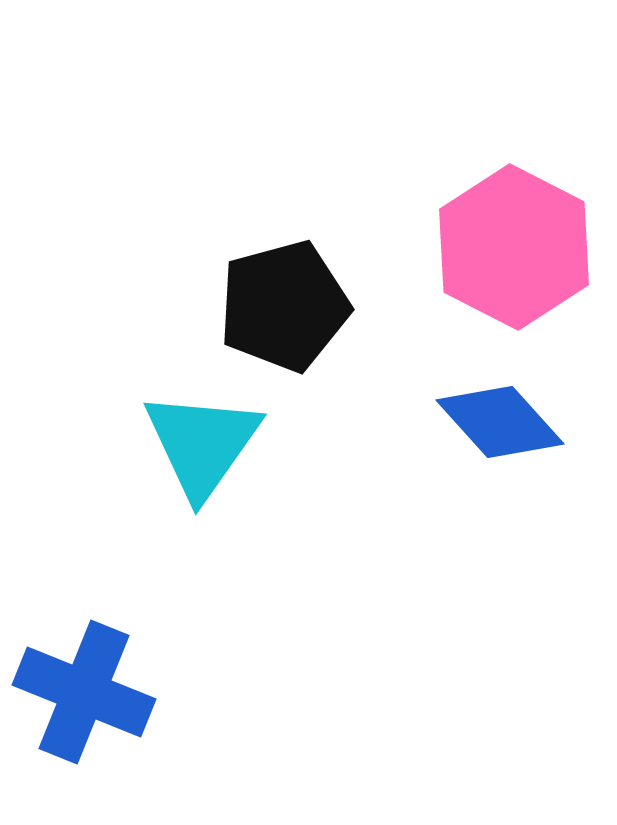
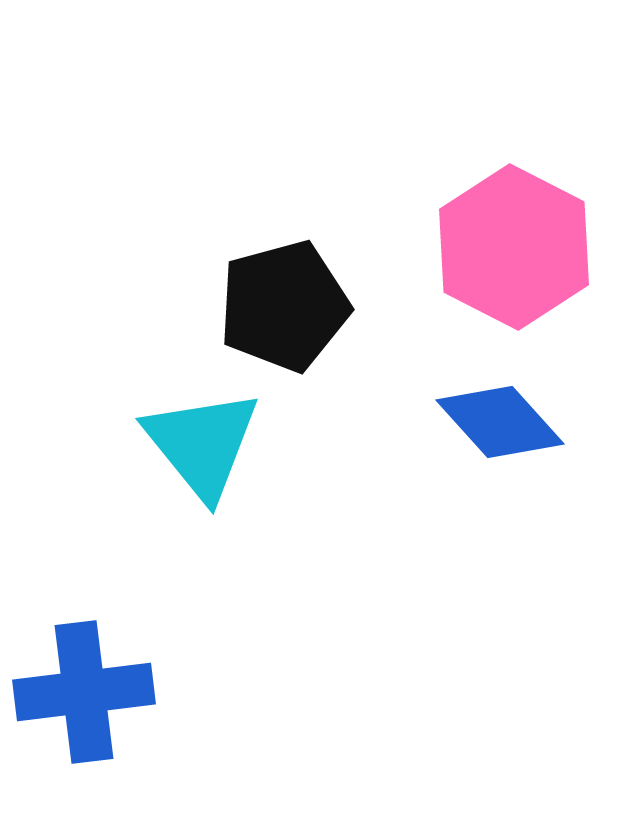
cyan triangle: rotated 14 degrees counterclockwise
blue cross: rotated 29 degrees counterclockwise
